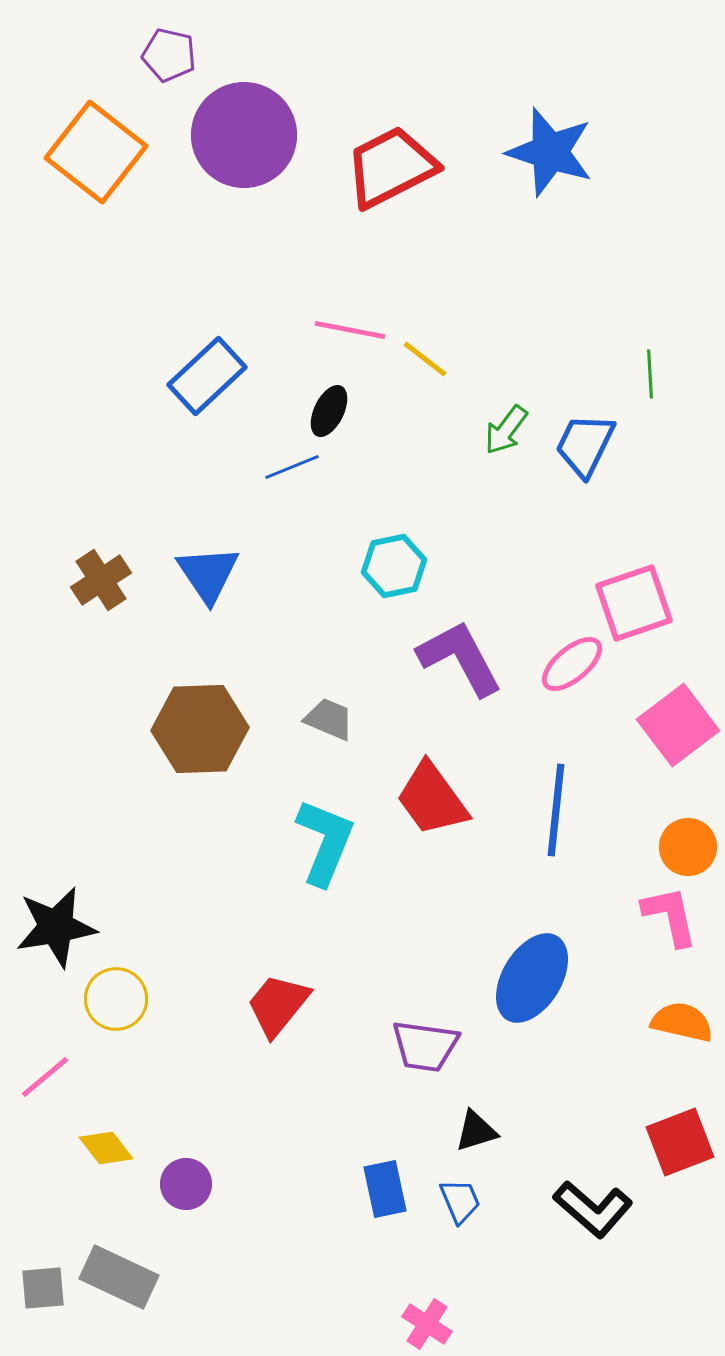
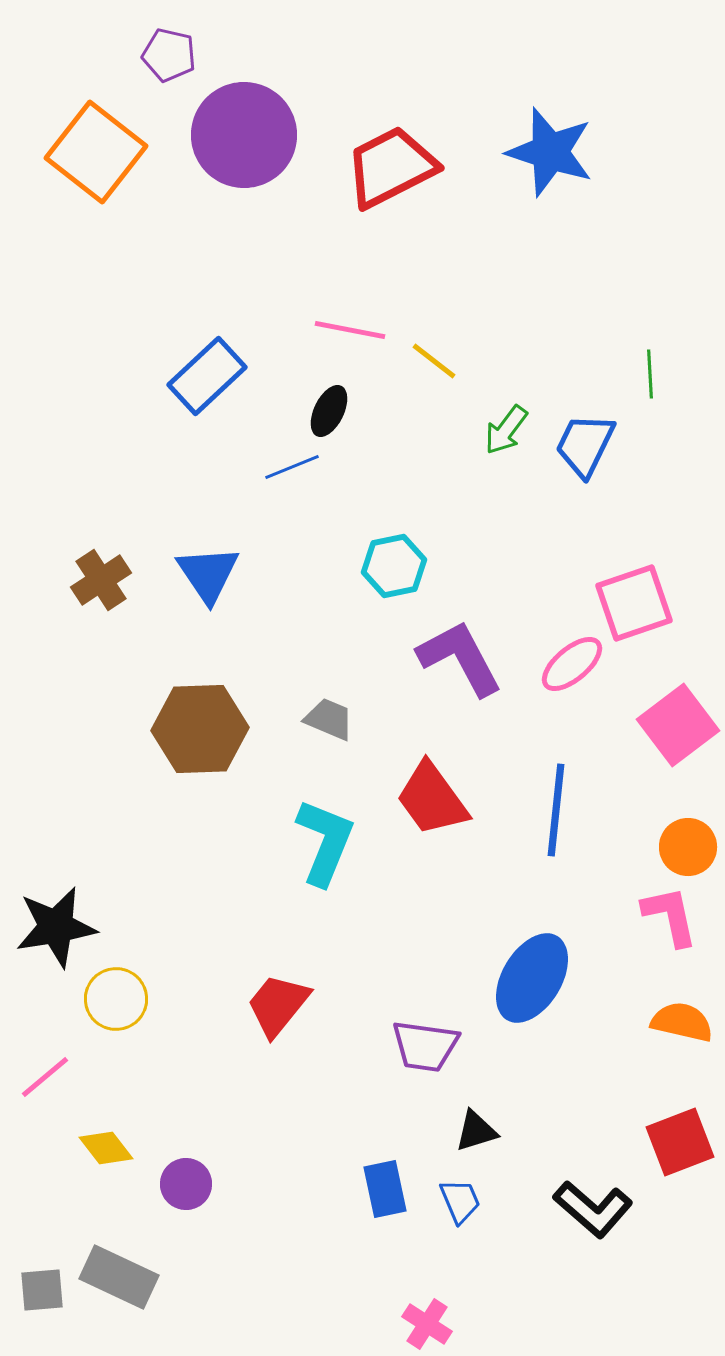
yellow line at (425, 359): moved 9 px right, 2 px down
gray square at (43, 1288): moved 1 px left, 2 px down
